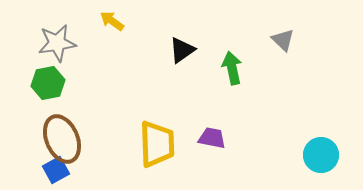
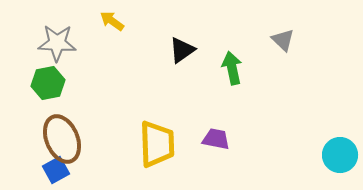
gray star: rotated 12 degrees clockwise
purple trapezoid: moved 4 px right, 1 px down
cyan circle: moved 19 px right
